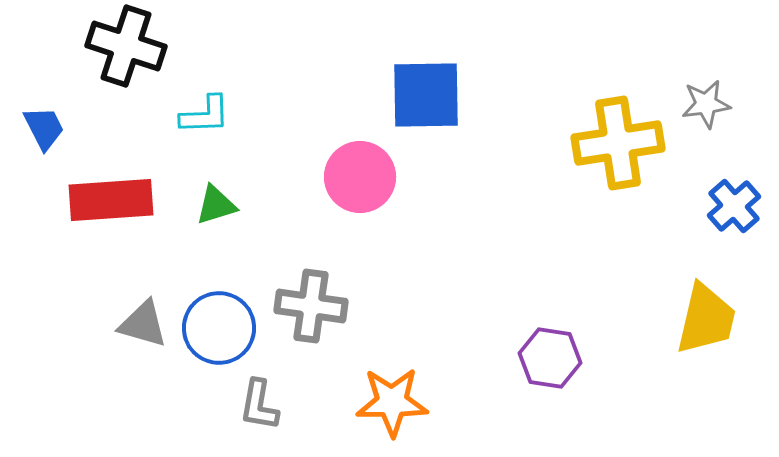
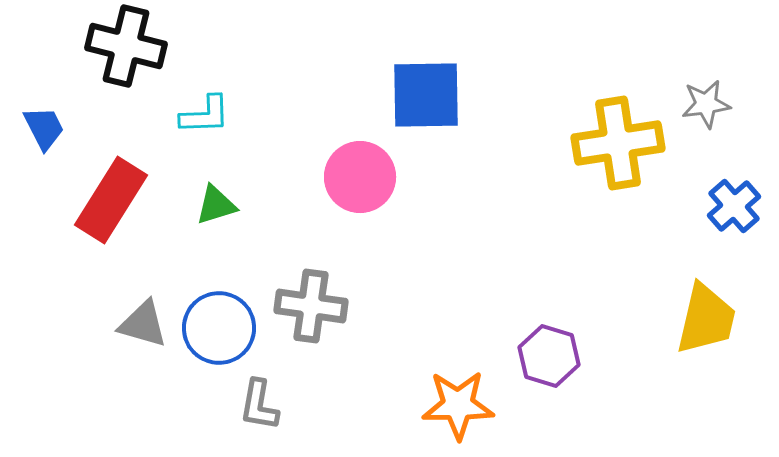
black cross: rotated 4 degrees counterclockwise
red rectangle: rotated 54 degrees counterclockwise
purple hexagon: moved 1 px left, 2 px up; rotated 8 degrees clockwise
orange star: moved 66 px right, 3 px down
